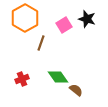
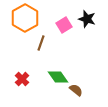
red cross: rotated 24 degrees counterclockwise
